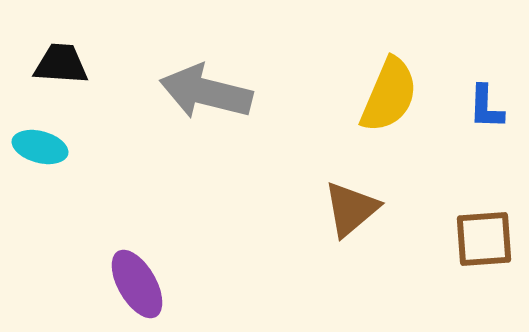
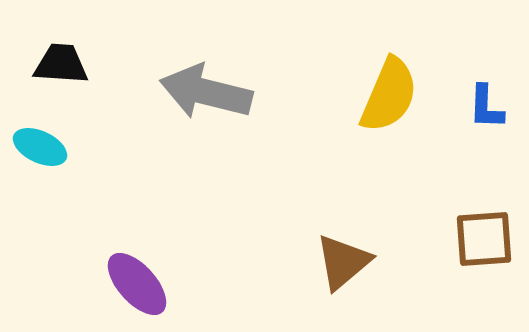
cyan ellipse: rotated 10 degrees clockwise
brown triangle: moved 8 px left, 53 px down
purple ellipse: rotated 12 degrees counterclockwise
